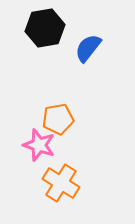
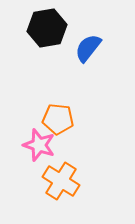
black hexagon: moved 2 px right
orange pentagon: rotated 16 degrees clockwise
orange cross: moved 2 px up
